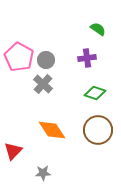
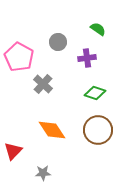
gray circle: moved 12 px right, 18 px up
